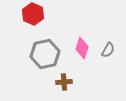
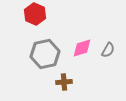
red hexagon: moved 2 px right
pink diamond: rotated 55 degrees clockwise
